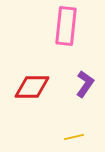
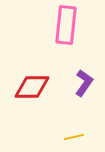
pink rectangle: moved 1 px up
purple L-shape: moved 1 px left, 1 px up
